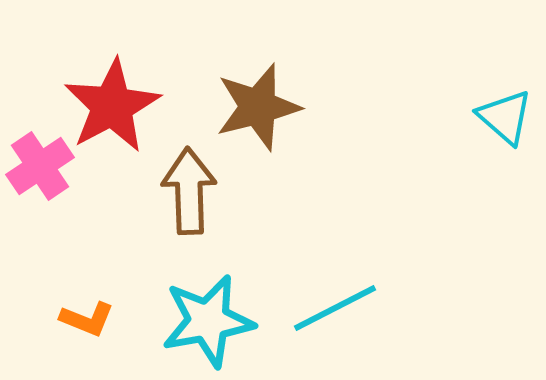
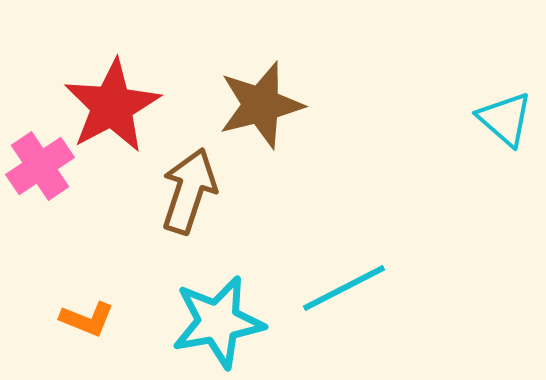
brown star: moved 3 px right, 2 px up
cyan triangle: moved 2 px down
brown arrow: rotated 20 degrees clockwise
cyan line: moved 9 px right, 20 px up
cyan star: moved 10 px right, 1 px down
